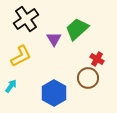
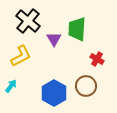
black cross: moved 2 px right, 2 px down; rotated 15 degrees counterclockwise
green trapezoid: rotated 45 degrees counterclockwise
brown circle: moved 2 px left, 8 px down
